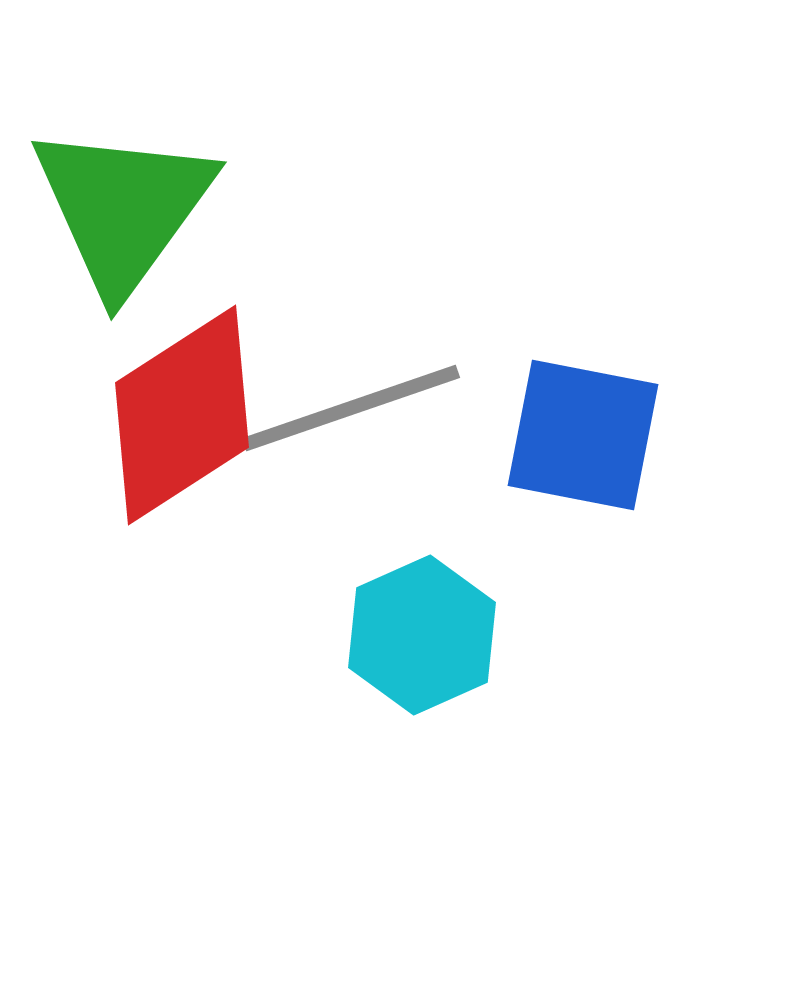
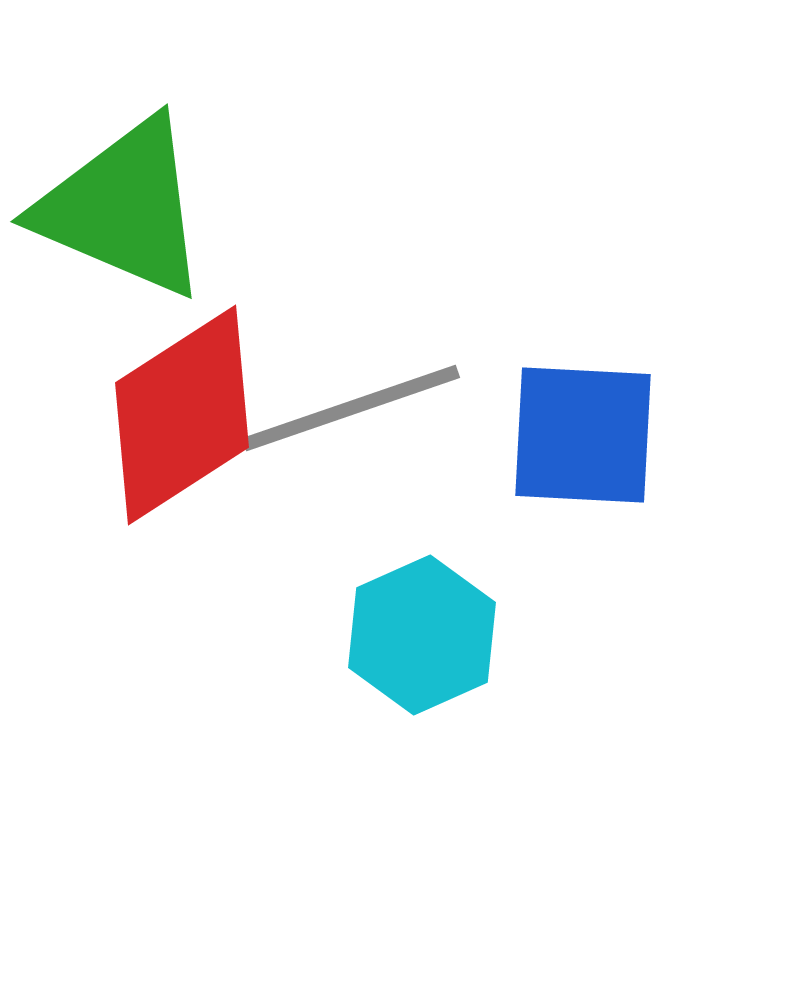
green triangle: rotated 43 degrees counterclockwise
blue square: rotated 8 degrees counterclockwise
